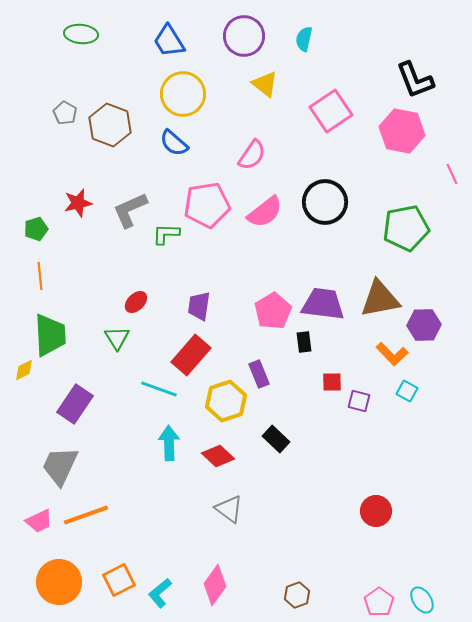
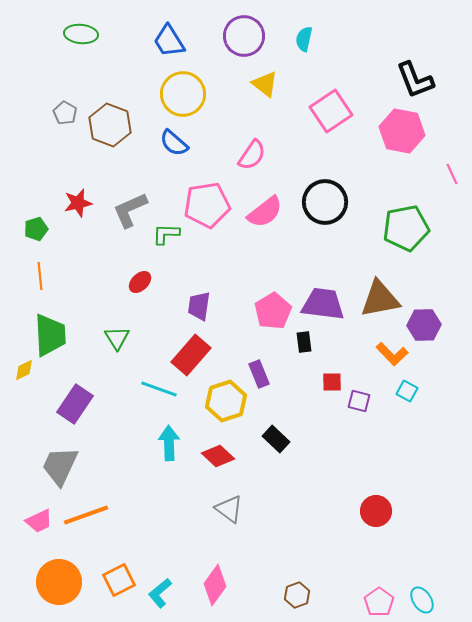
red ellipse at (136, 302): moved 4 px right, 20 px up
